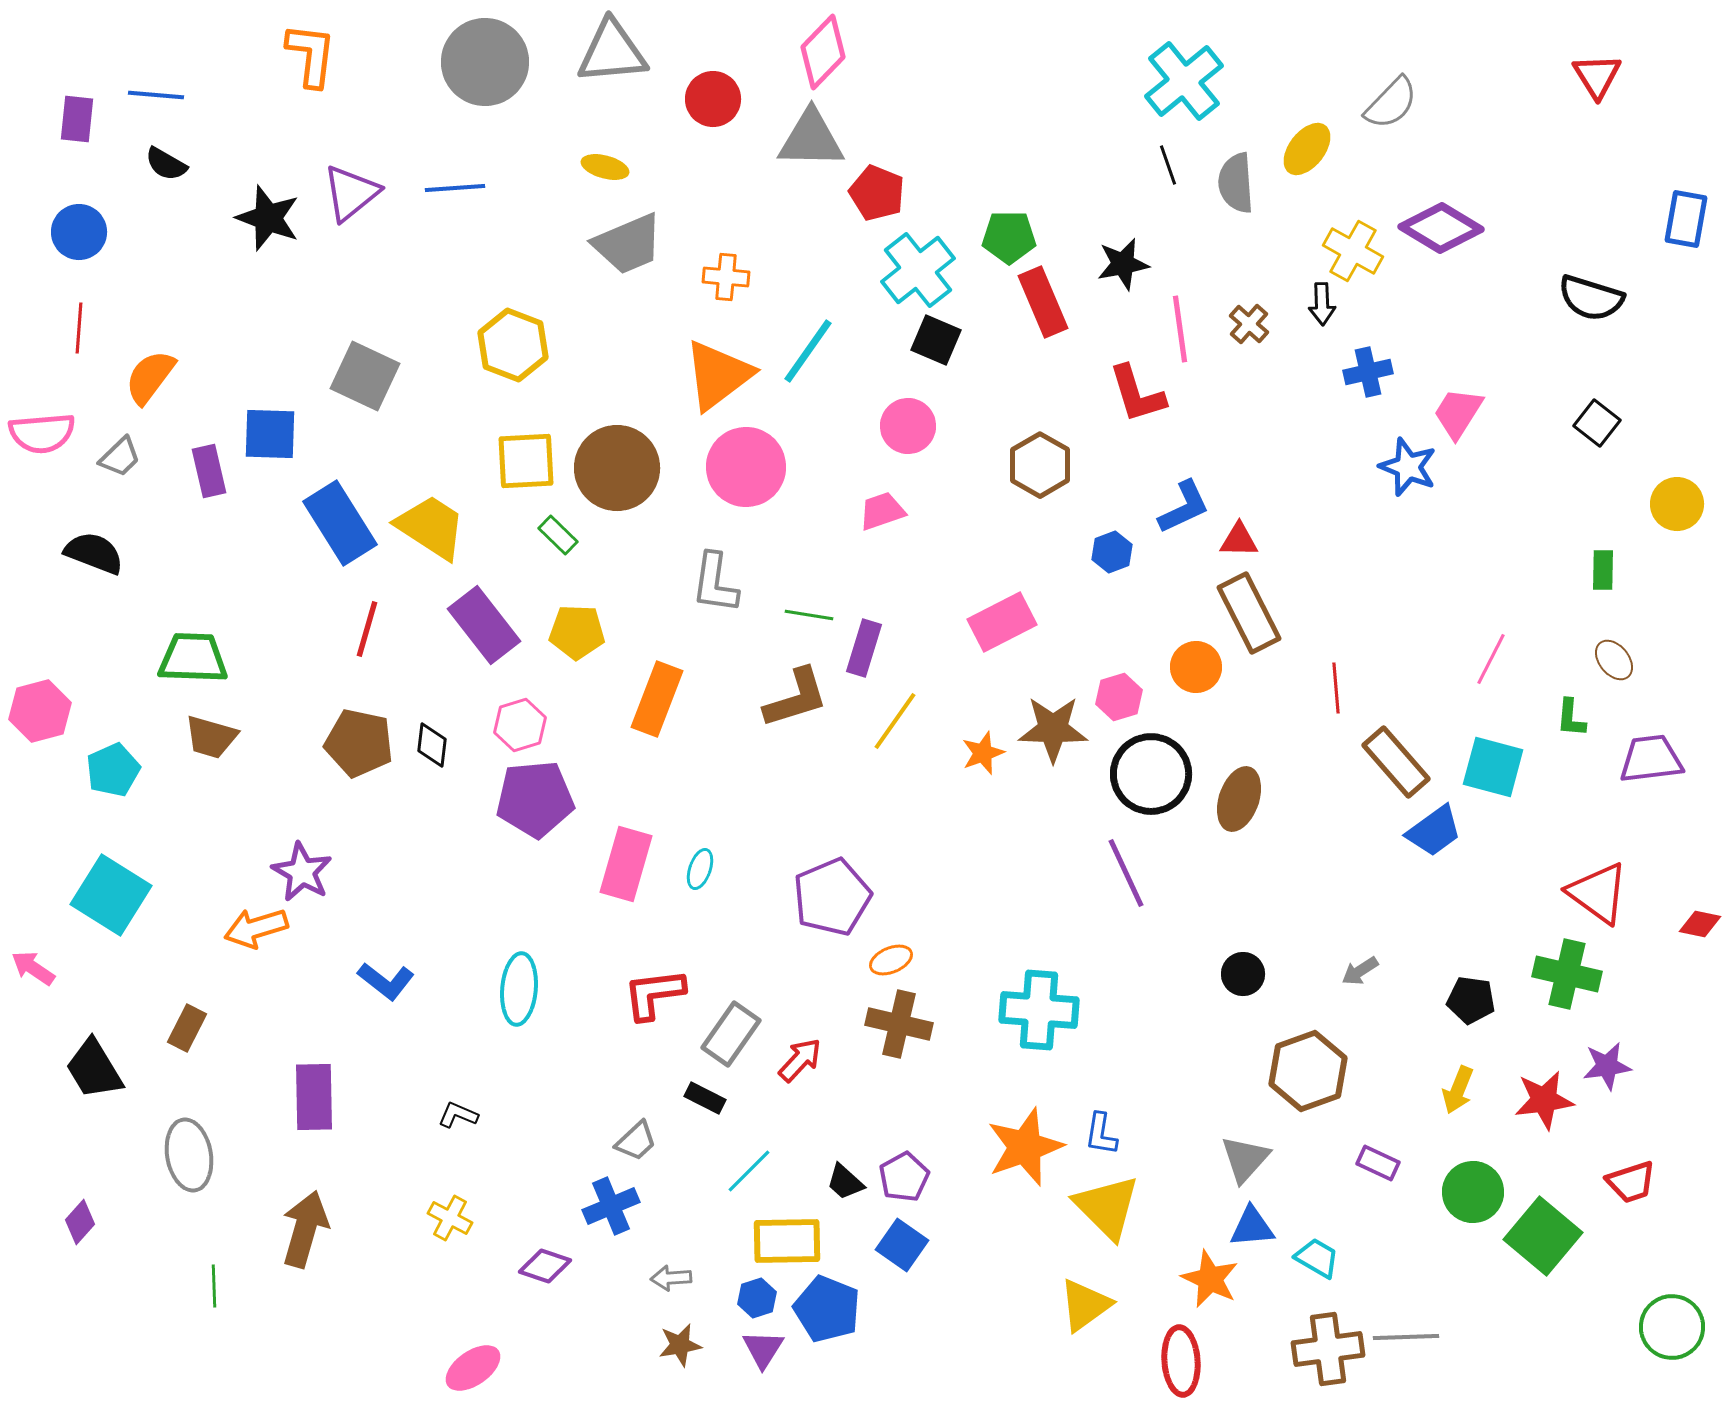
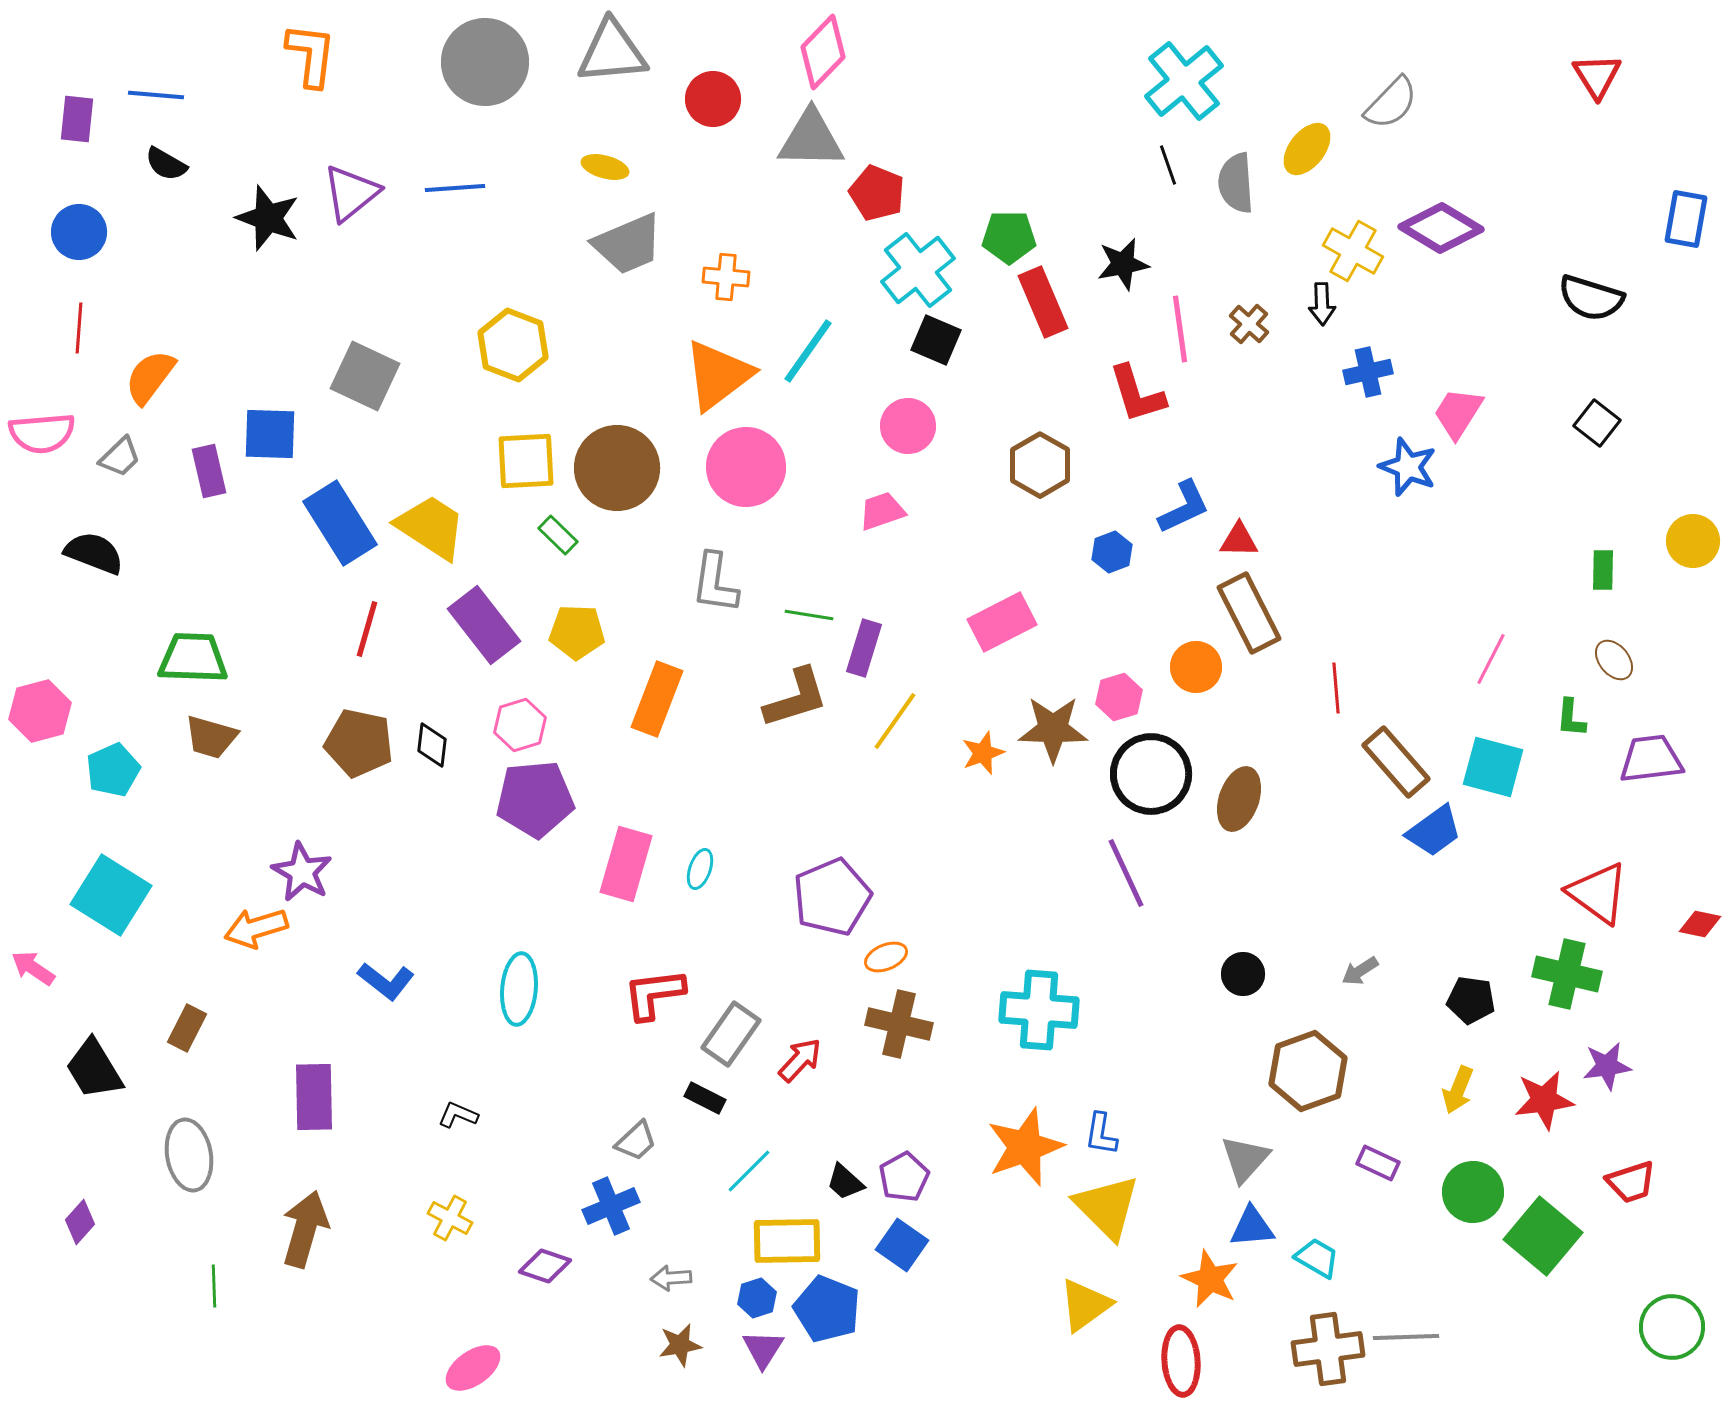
yellow circle at (1677, 504): moved 16 px right, 37 px down
orange ellipse at (891, 960): moved 5 px left, 3 px up
